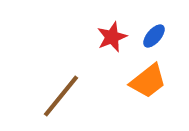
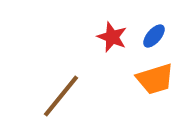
red star: rotated 28 degrees counterclockwise
orange trapezoid: moved 7 px right, 2 px up; rotated 21 degrees clockwise
